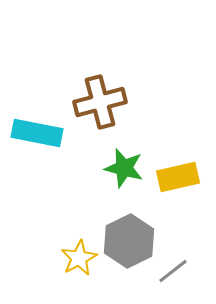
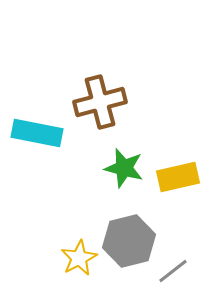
gray hexagon: rotated 12 degrees clockwise
